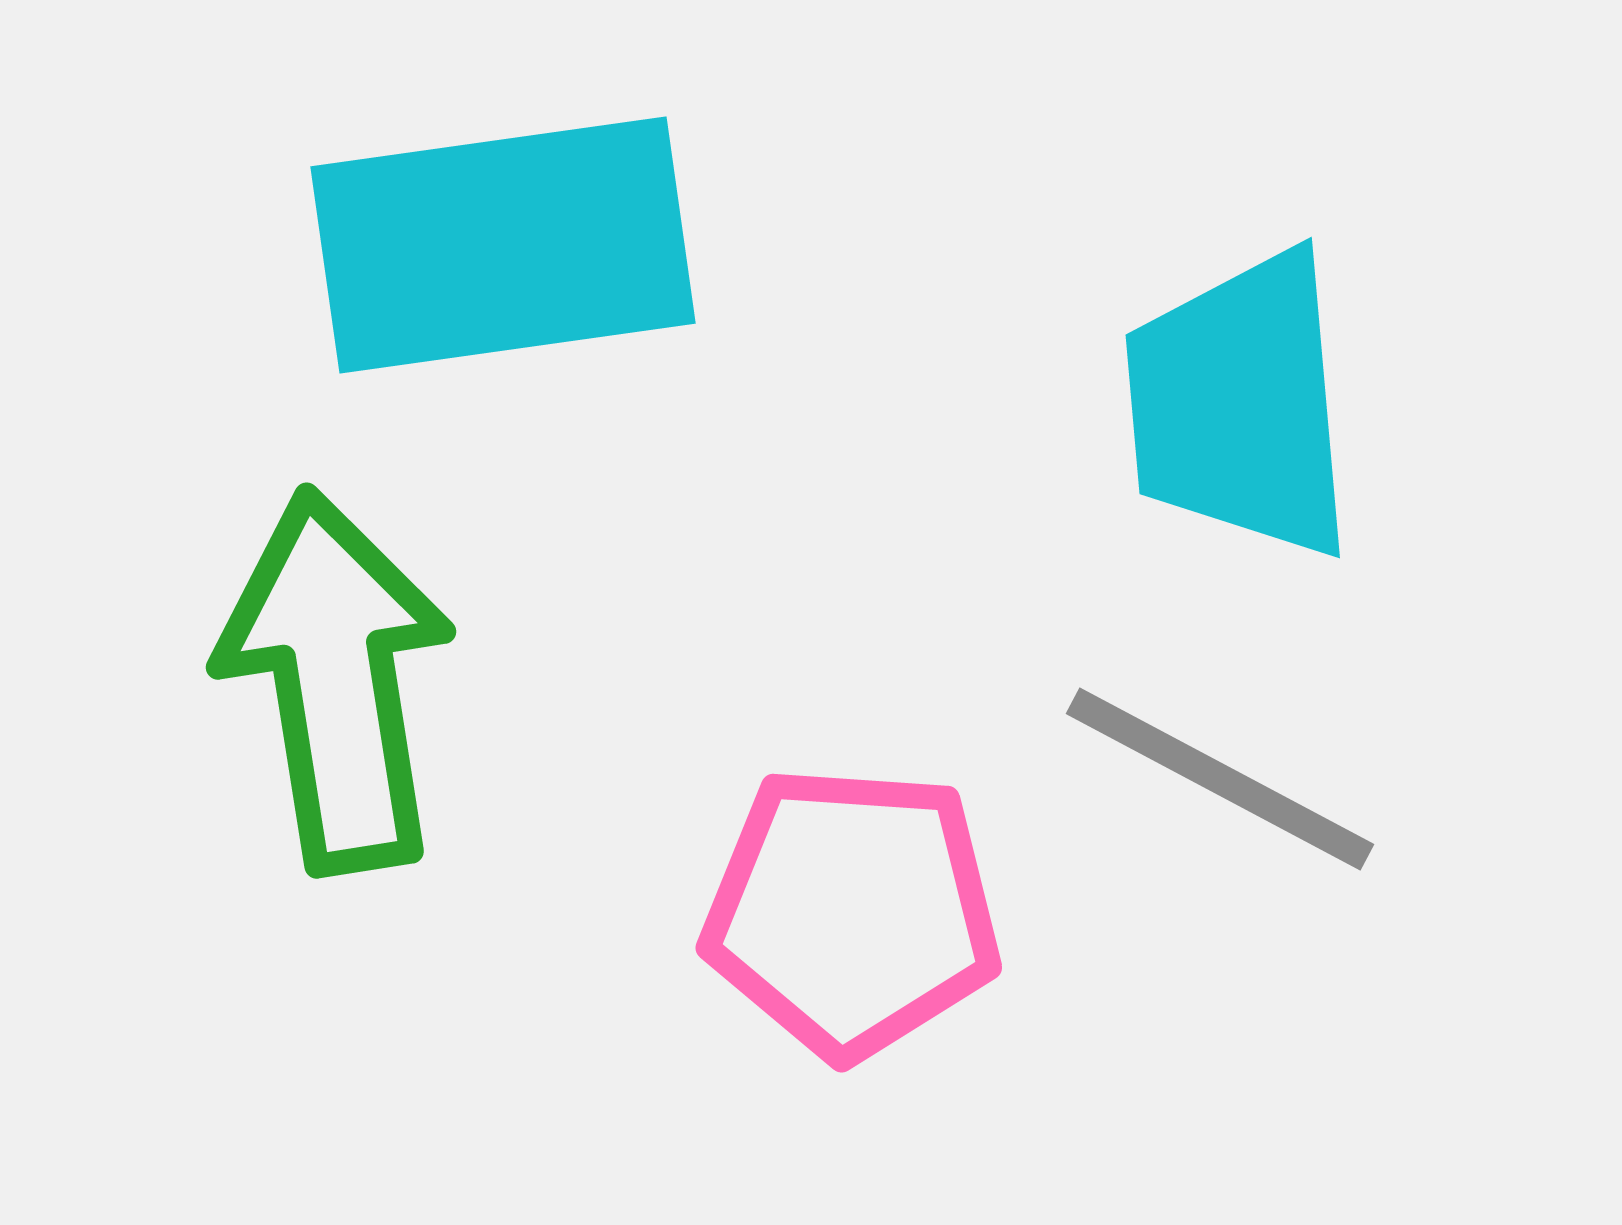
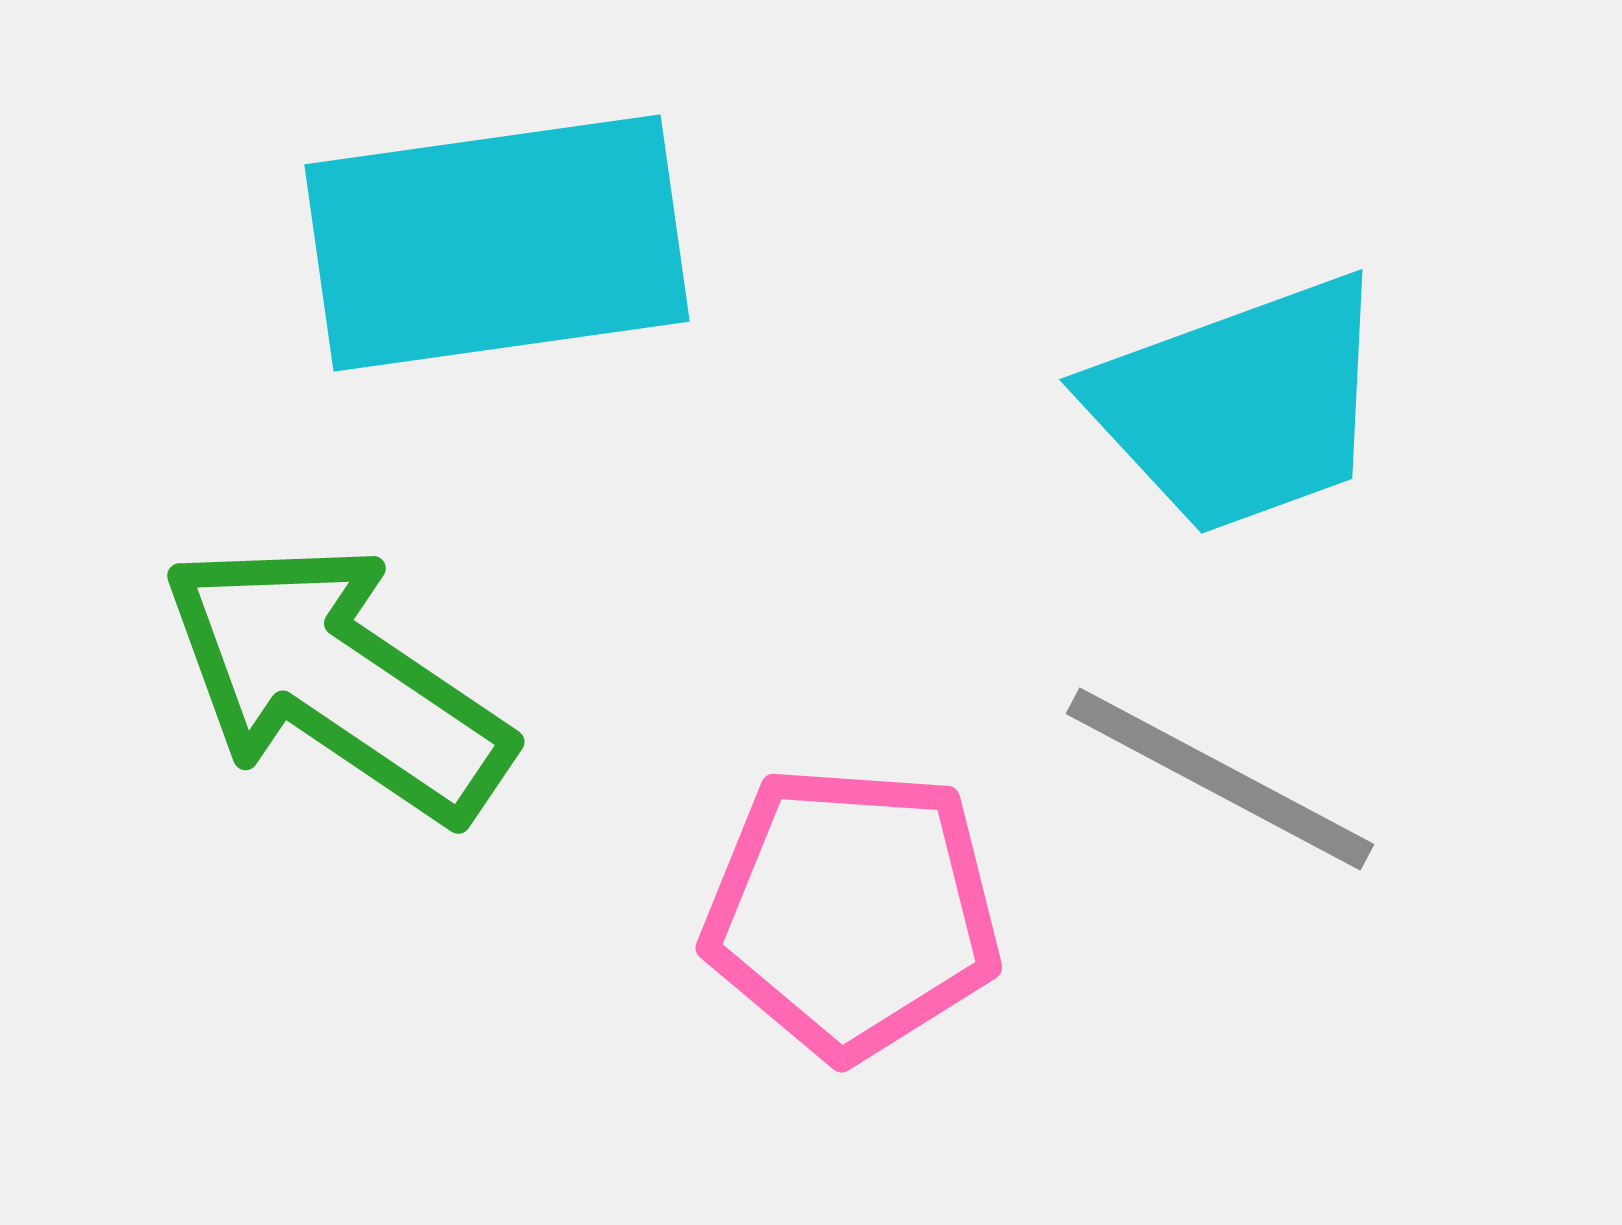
cyan rectangle: moved 6 px left, 2 px up
cyan trapezoid: rotated 105 degrees counterclockwise
green arrow: rotated 47 degrees counterclockwise
